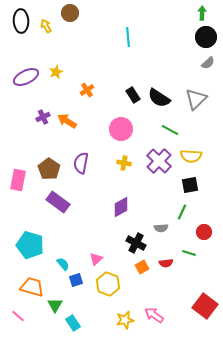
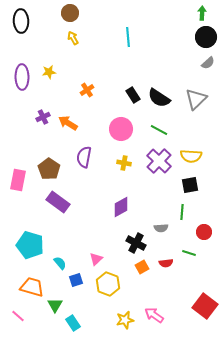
yellow arrow at (46, 26): moved 27 px right, 12 px down
yellow star at (56, 72): moved 7 px left; rotated 16 degrees clockwise
purple ellipse at (26, 77): moved 4 px left; rotated 65 degrees counterclockwise
orange arrow at (67, 121): moved 1 px right, 2 px down
green line at (170, 130): moved 11 px left
purple semicircle at (81, 163): moved 3 px right, 6 px up
green line at (182, 212): rotated 21 degrees counterclockwise
cyan semicircle at (63, 264): moved 3 px left, 1 px up
